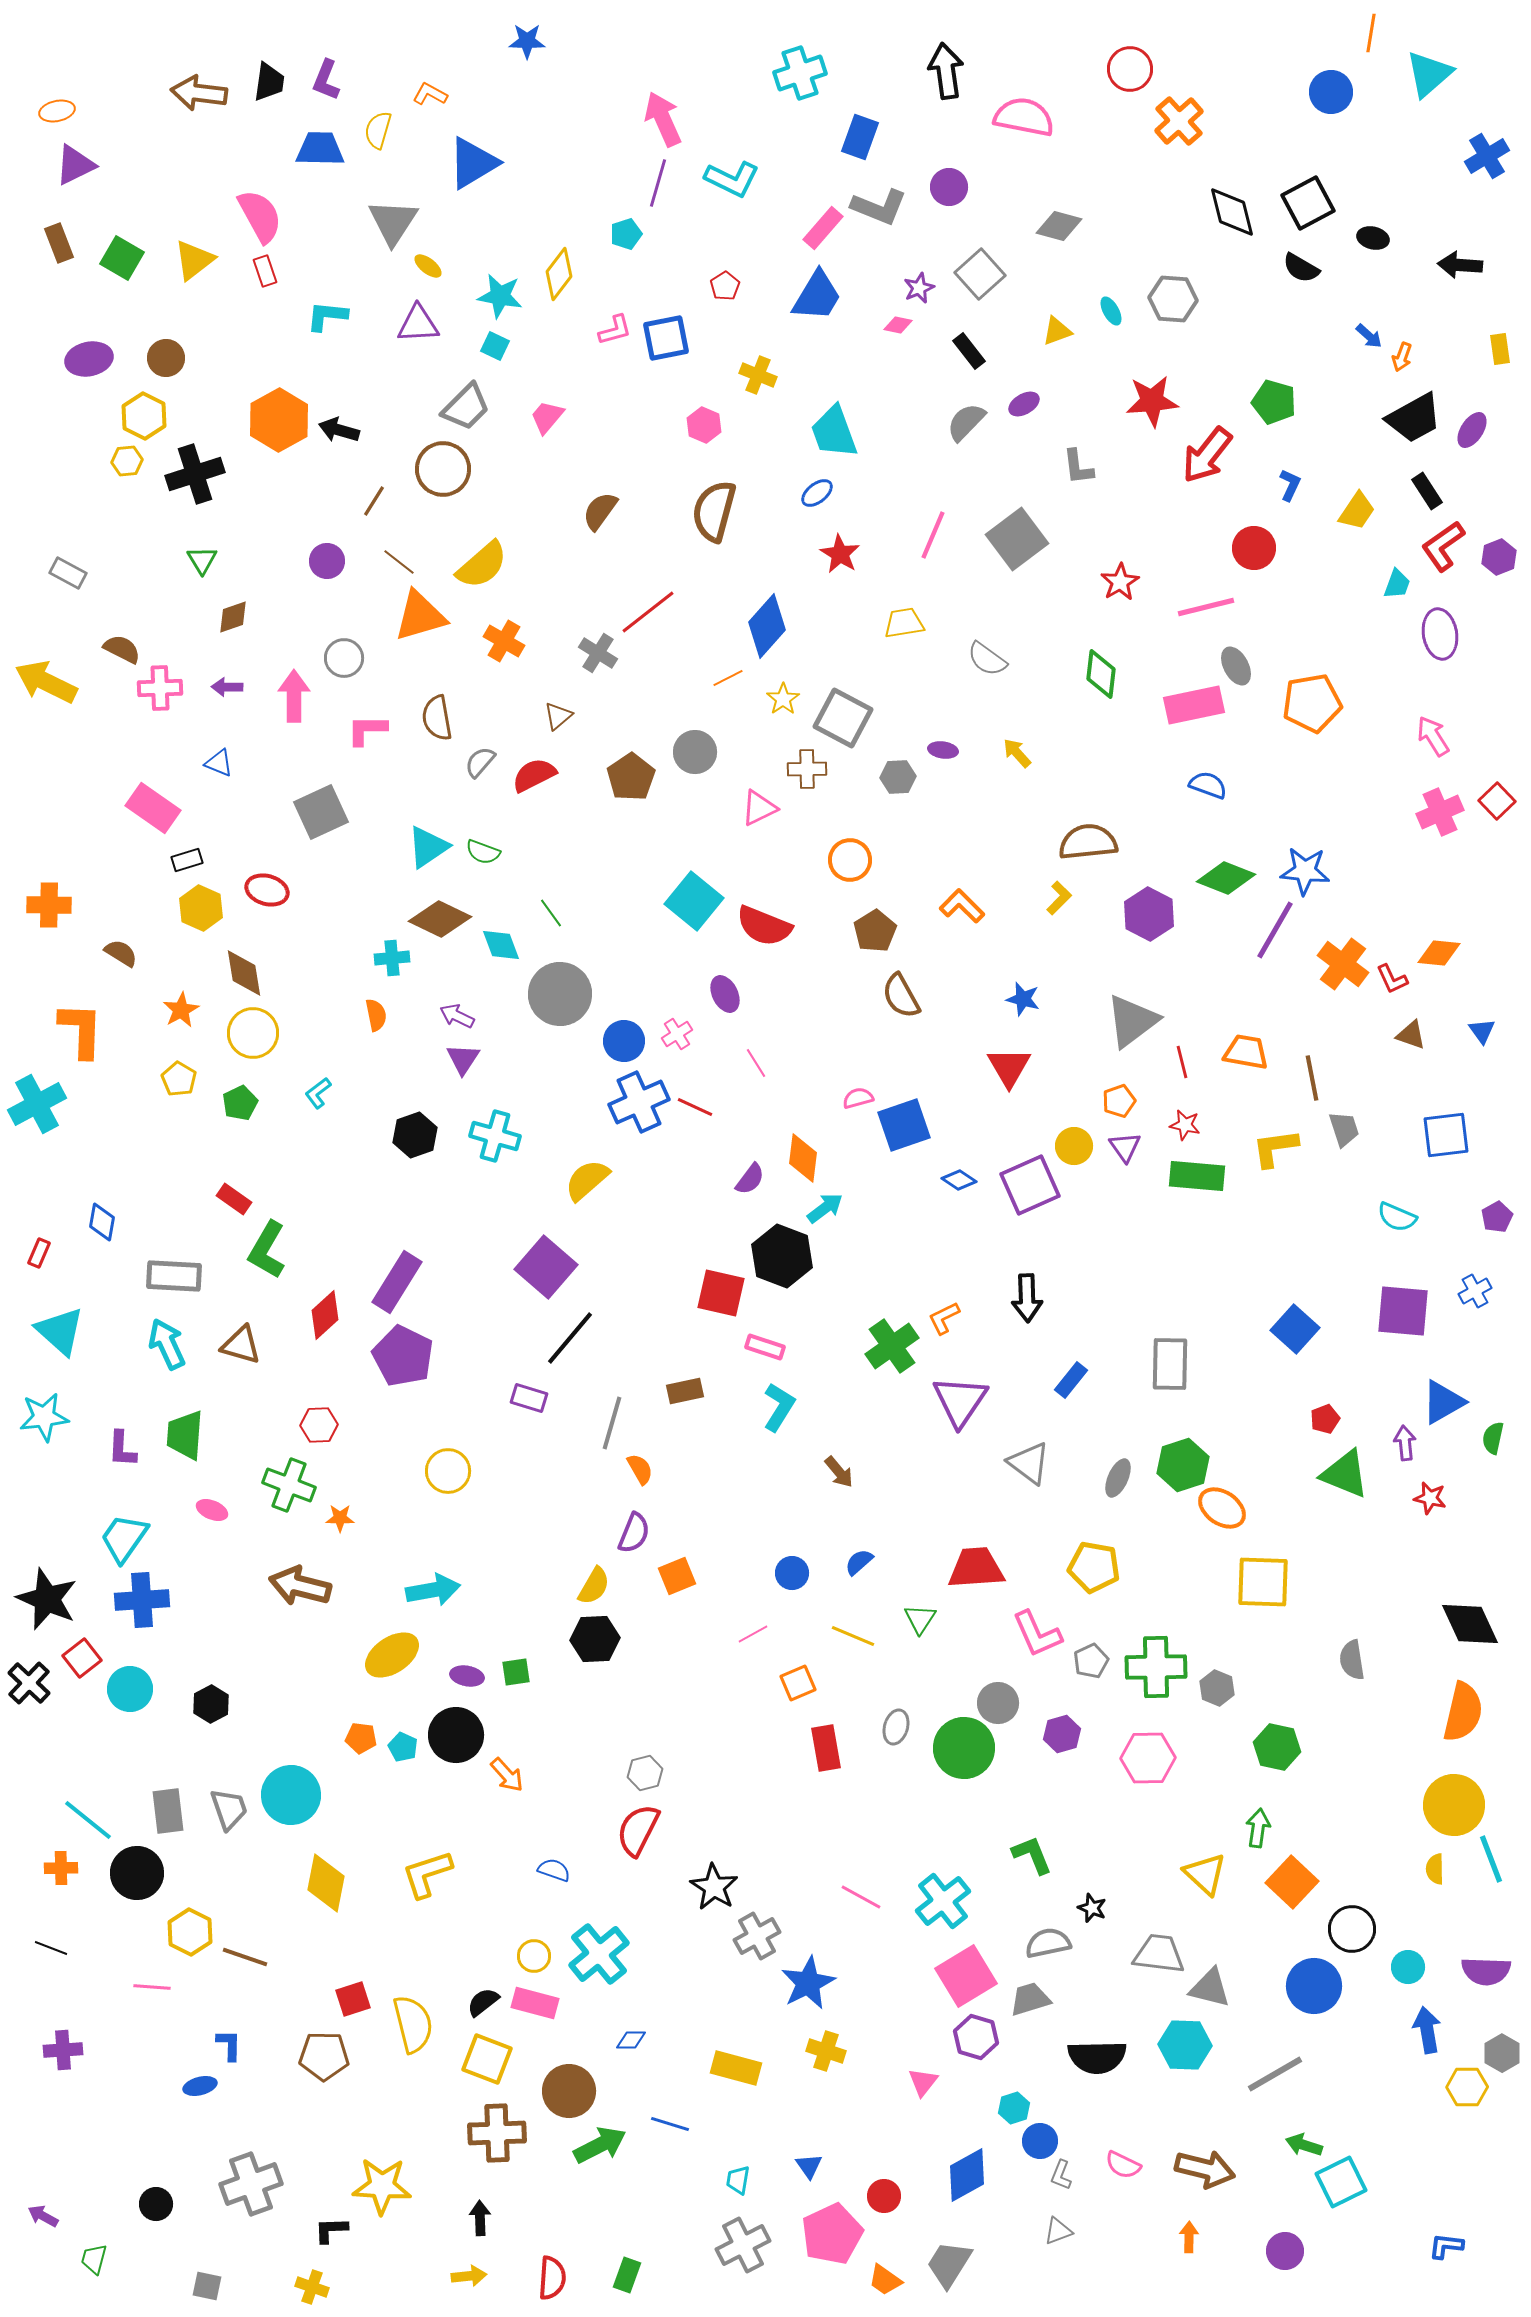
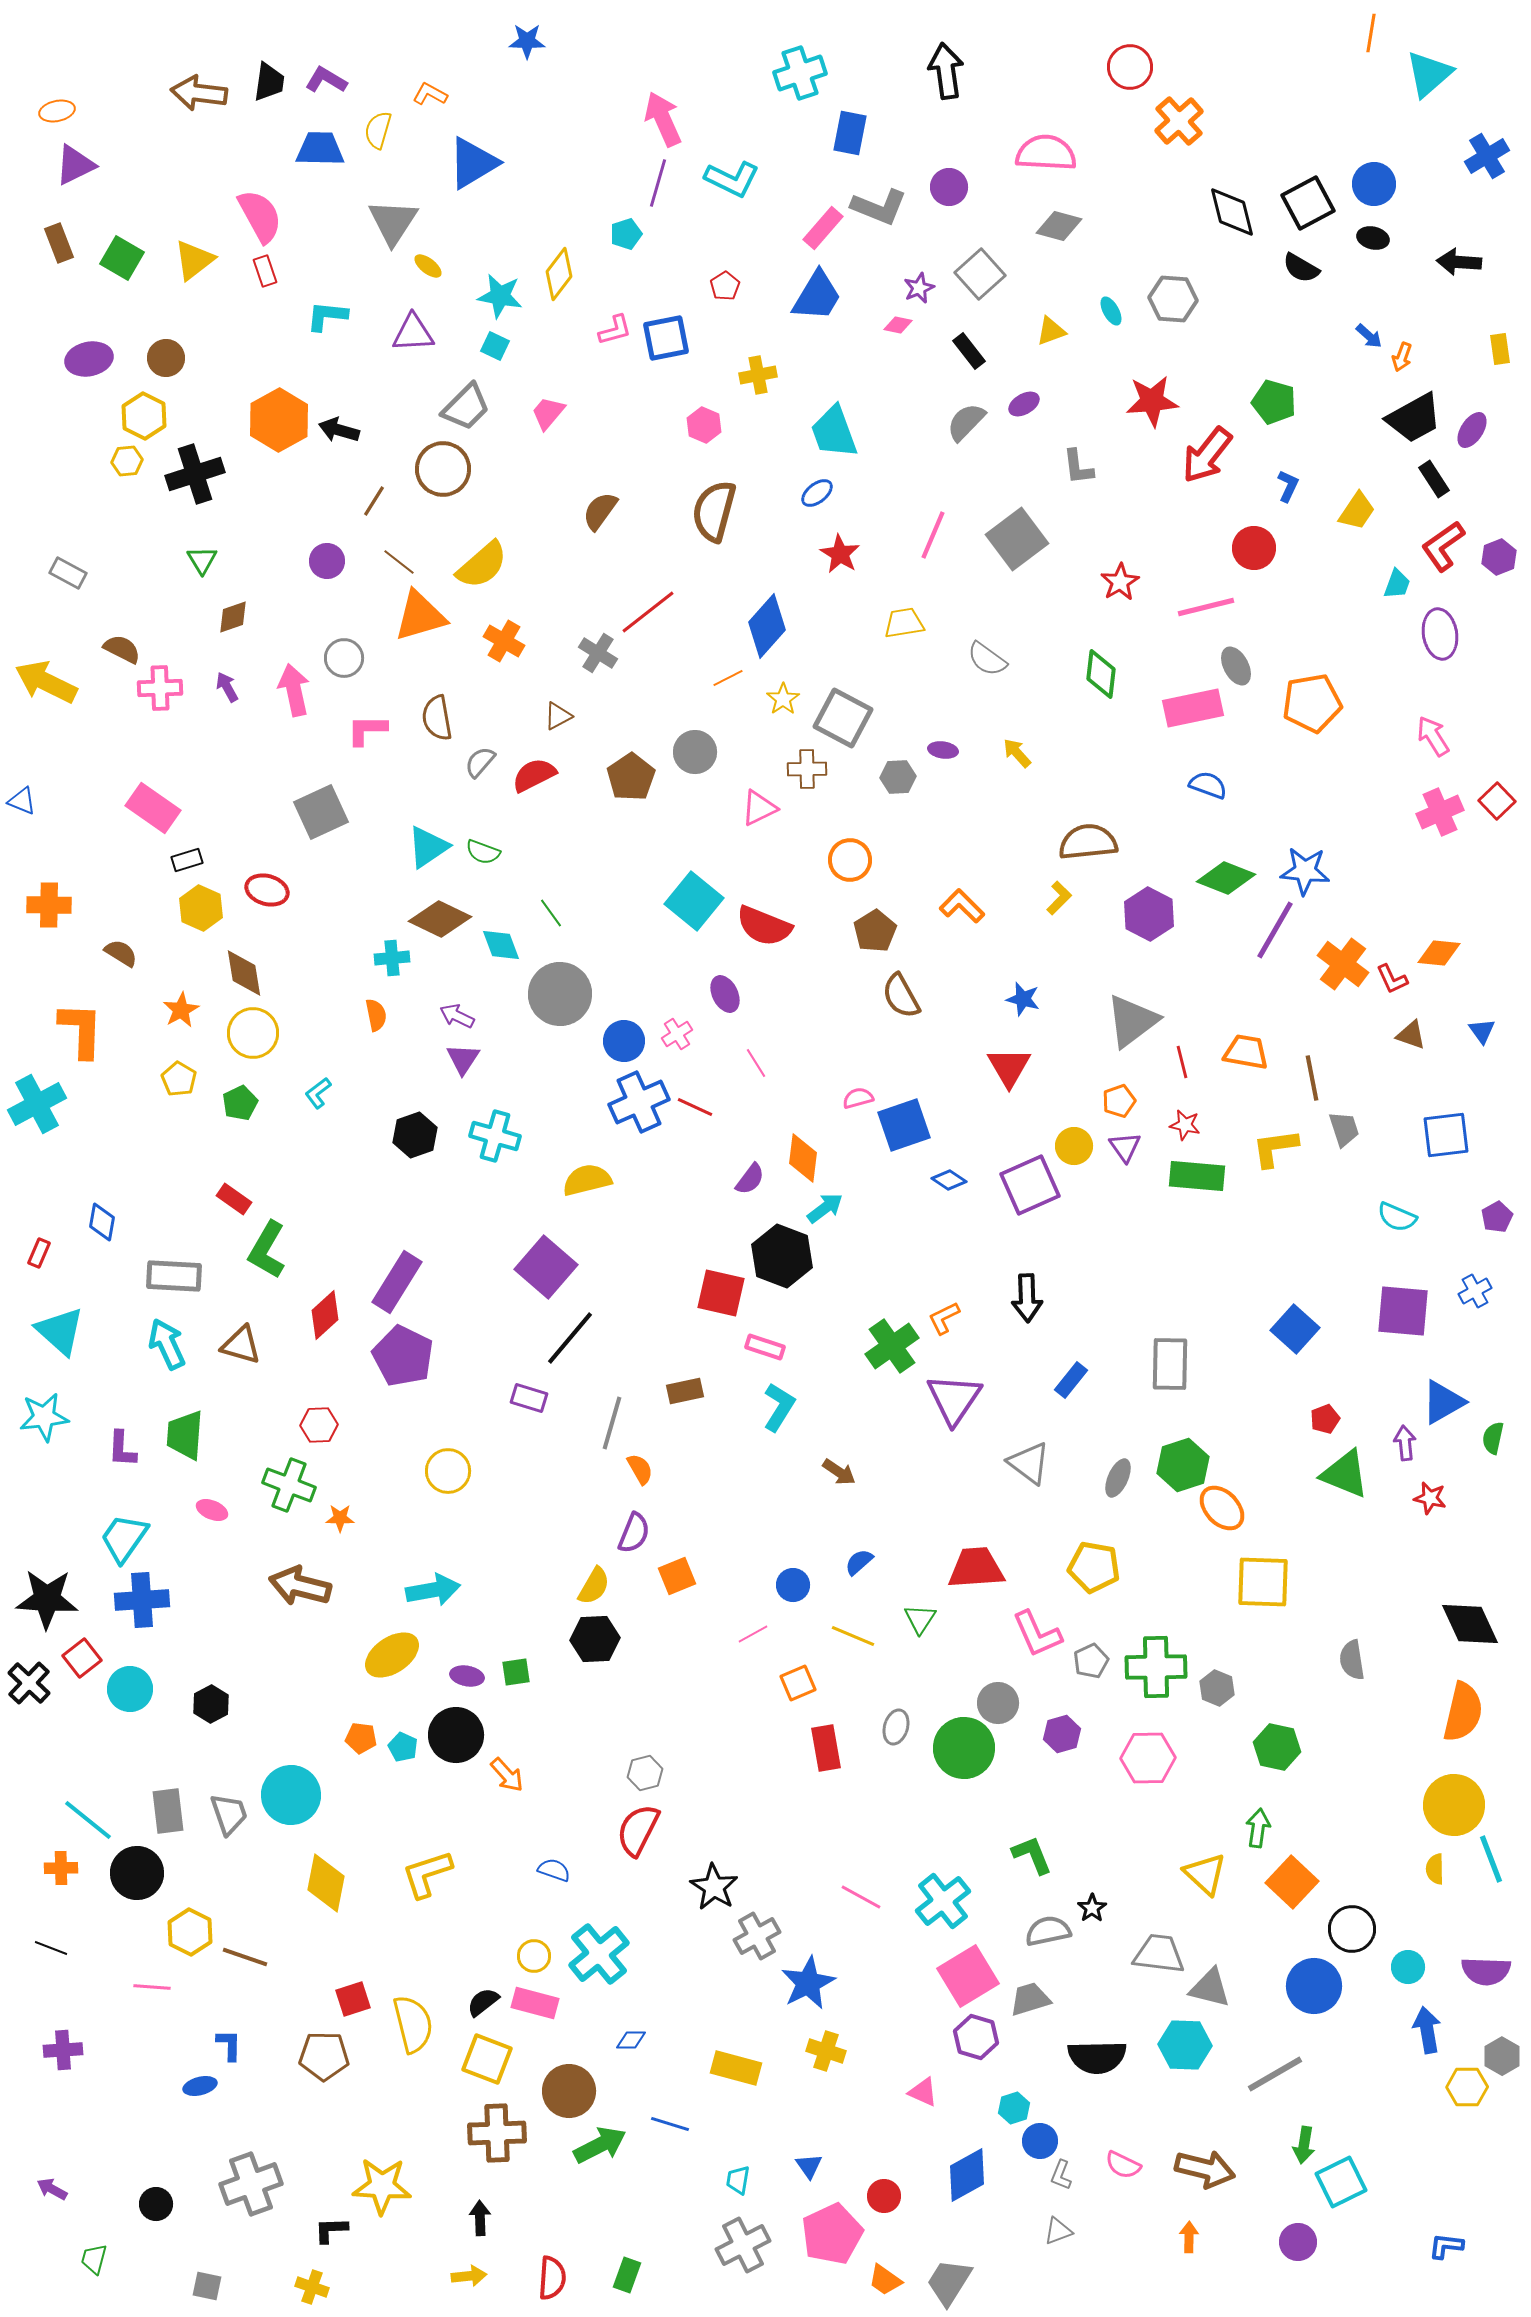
red circle at (1130, 69): moved 2 px up
purple L-shape at (326, 80): rotated 99 degrees clockwise
blue circle at (1331, 92): moved 43 px right, 92 px down
pink semicircle at (1024, 117): moved 22 px right, 36 px down; rotated 8 degrees counterclockwise
blue rectangle at (860, 137): moved 10 px left, 4 px up; rotated 9 degrees counterclockwise
black arrow at (1460, 265): moved 1 px left, 3 px up
purple triangle at (418, 324): moved 5 px left, 9 px down
yellow triangle at (1057, 331): moved 6 px left
yellow cross at (758, 375): rotated 33 degrees counterclockwise
pink trapezoid at (547, 417): moved 1 px right, 4 px up
blue L-shape at (1290, 485): moved 2 px left, 1 px down
black rectangle at (1427, 491): moved 7 px right, 12 px up
purple arrow at (227, 687): rotated 60 degrees clockwise
pink arrow at (294, 696): moved 6 px up; rotated 12 degrees counterclockwise
pink rectangle at (1194, 705): moved 1 px left, 3 px down
brown triangle at (558, 716): rotated 12 degrees clockwise
blue triangle at (219, 763): moved 197 px left, 38 px down
yellow semicircle at (587, 1180): rotated 27 degrees clockwise
blue diamond at (959, 1180): moved 10 px left
purple triangle at (960, 1401): moved 6 px left, 2 px up
brown arrow at (839, 1472): rotated 16 degrees counterclockwise
orange ellipse at (1222, 1508): rotated 12 degrees clockwise
blue circle at (792, 1573): moved 1 px right, 12 px down
black star at (47, 1599): rotated 20 degrees counterclockwise
gray trapezoid at (229, 1809): moved 5 px down
black star at (1092, 1908): rotated 16 degrees clockwise
gray semicircle at (1048, 1943): moved 12 px up
pink square at (966, 1976): moved 2 px right
gray hexagon at (1502, 2053): moved 3 px down
pink triangle at (923, 2082): moved 10 px down; rotated 44 degrees counterclockwise
green arrow at (1304, 2145): rotated 99 degrees counterclockwise
purple arrow at (43, 2216): moved 9 px right, 27 px up
purple circle at (1285, 2251): moved 13 px right, 9 px up
gray trapezoid at (949, 2264): moved 18 px down
